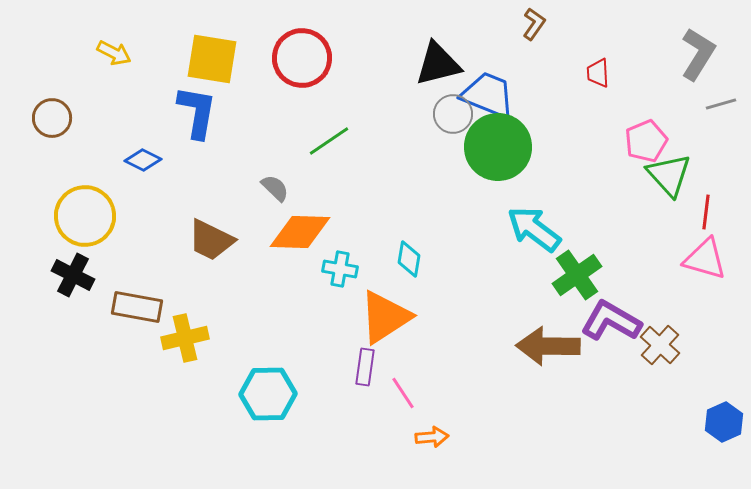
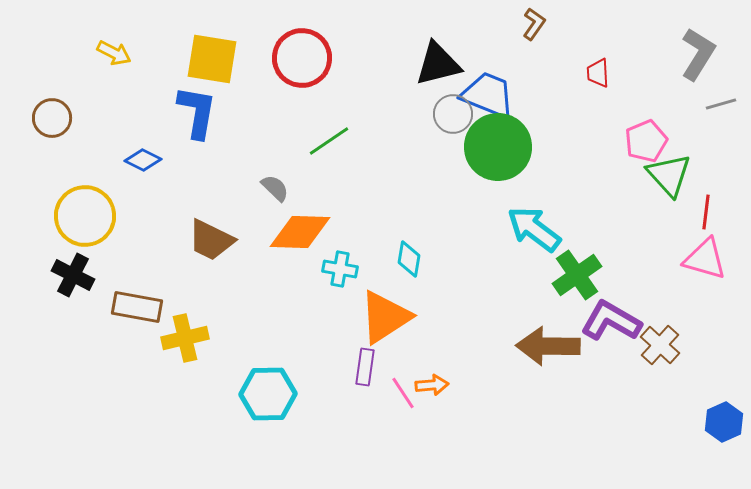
orange arrow: moved 52 px up
